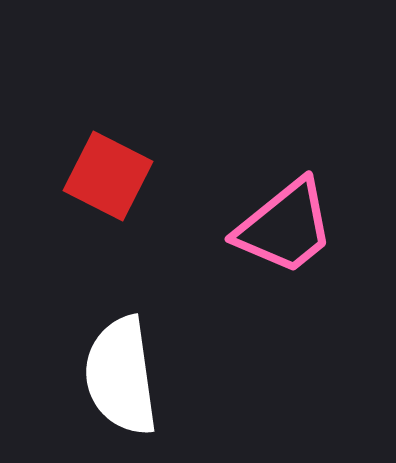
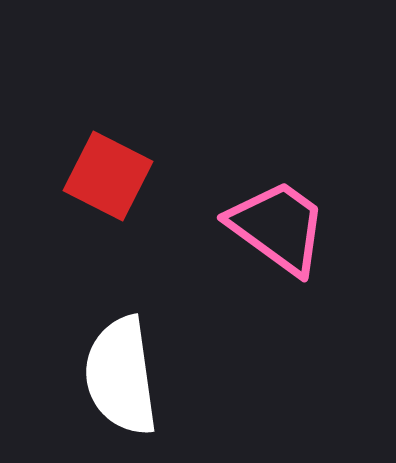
pink trapezoid: moved 7 px left; rotated 105 degrees counterclockwise
